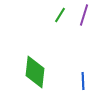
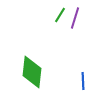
purple line: moved 9 px left, 3 px down
green diamond: moved 3 px left
